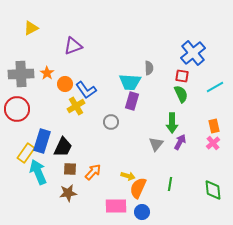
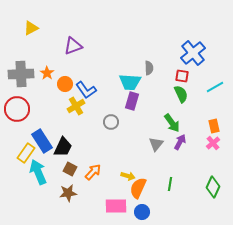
green arrow: rotated 36 degrees counterclockwise
blue rectangle: rotated 50 degrees counterclockwise
brown square: rotated 24 degrees clockwise
green diamond: moved 3 px up; rotated 30 degrees clockwise
